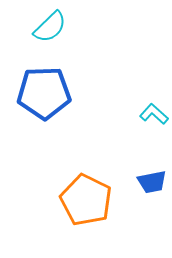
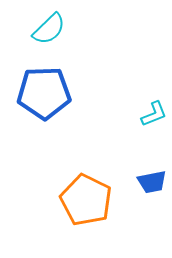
cyan semicircle: moved 1 px left, 2 px down
cyan L-shape: rotated 116 degrees clockwise
